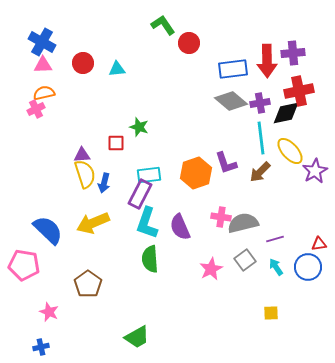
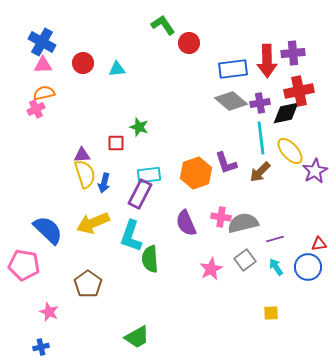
cyan L-shape at (147, 223): moved 16 px left, 13 px down
purple semicircle at (180, 227): moved 6 px right, 4 px up
